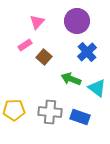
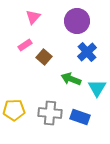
pink triangle: moved 4 px left, 5 px up
cyan triangle: rotated 24 degrees clockwise
gray cross: moved 1 px down
